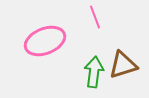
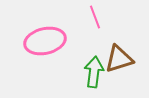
pink ellipse: rotated 9 degrees clockwise
brown triangle: moved 4 px left, 6 px up
